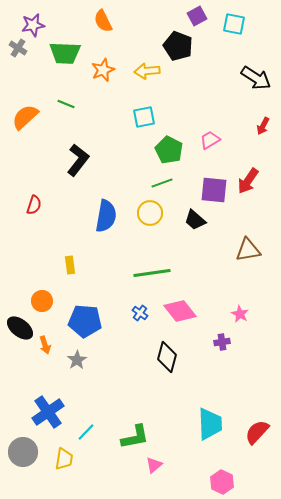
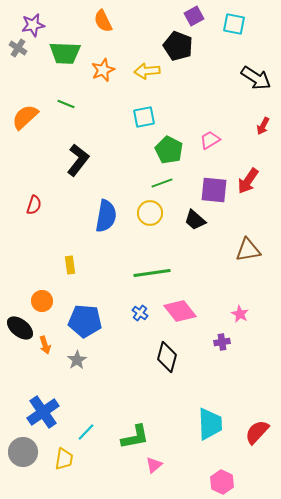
purple square at (197, 16): moved 3 px left
blue cross at (48, 412): moved 5 px left
